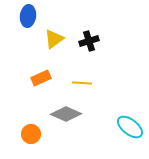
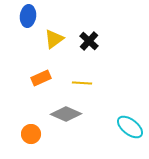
black cross: rotated 30 degrees counterclockwise
